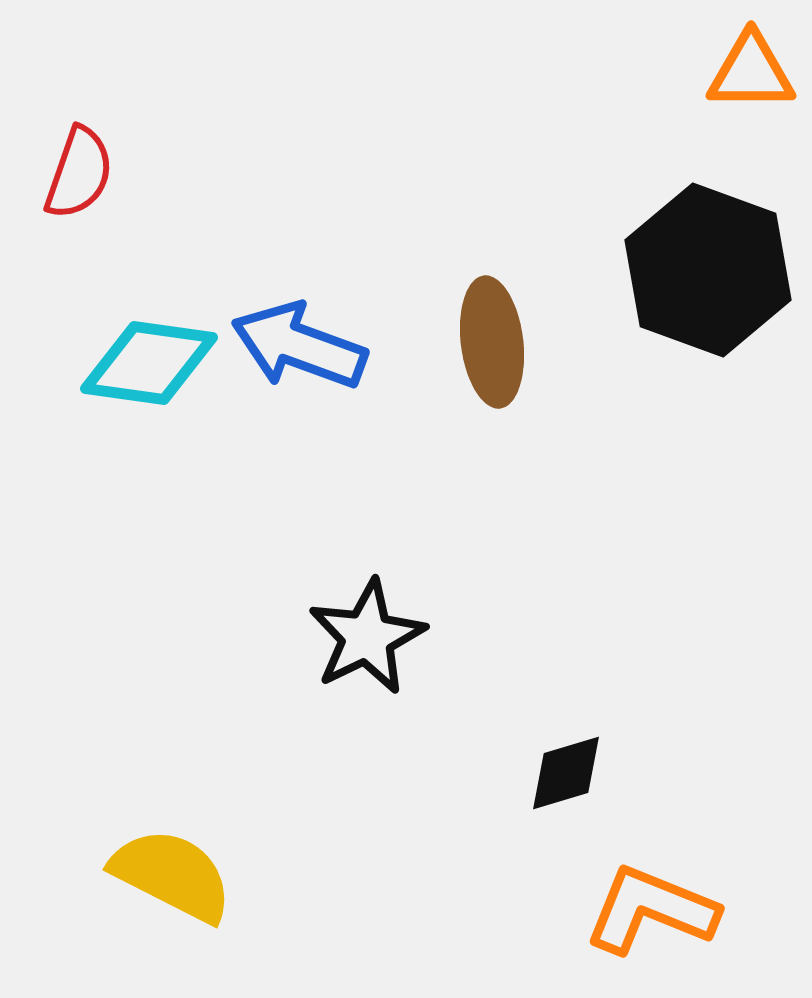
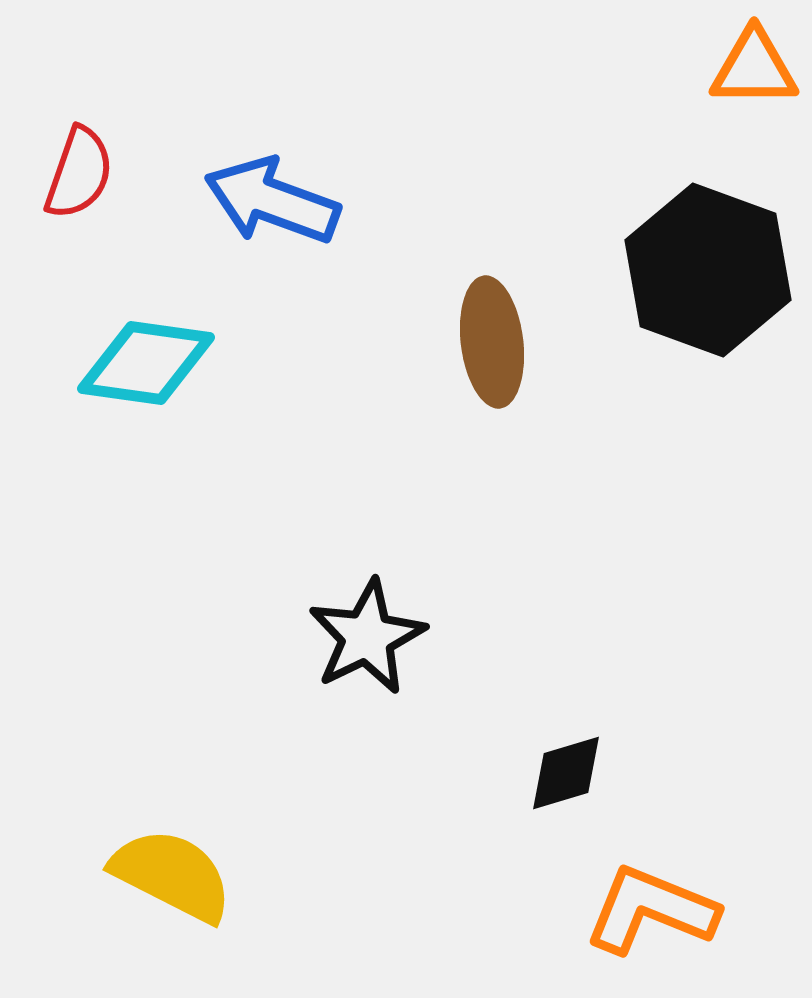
orange triangle: moved 3 px right, 4 px up
blue arrow: moved 27 px left, 145 px up
cyan diamond: moved 3 px left
